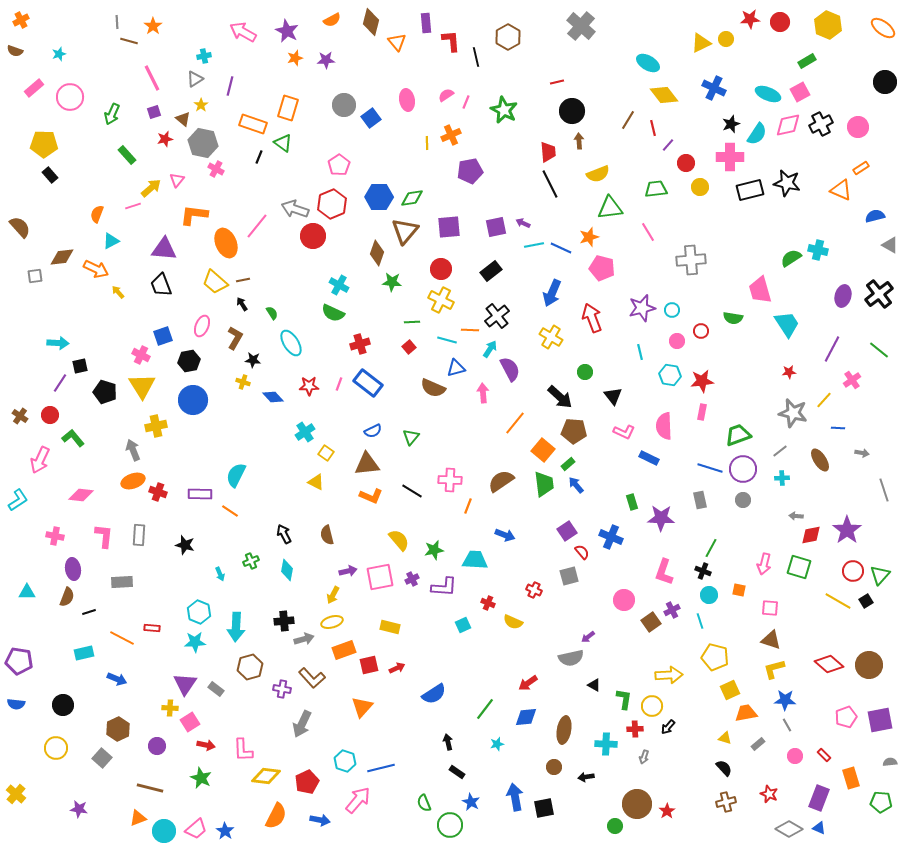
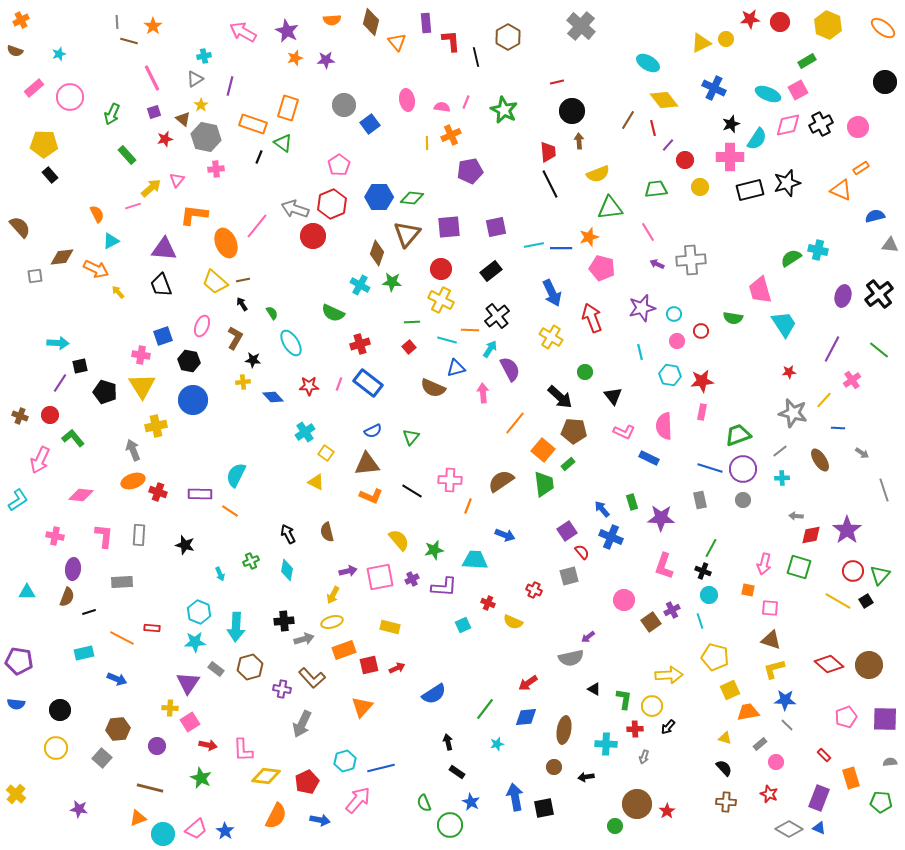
orange semicircle at (332, 20): rotated 24 degrees clockwise
pink square at (800, 92): moved 2 px left, 2 px up
pink semicircle at (446, 95): moved 4 px left, 12 px down; rotated 42 degrees clockwise
yellow diamond at (664, 95): moved 5 px down
blue square at (371, 118): moved 1 px left, 6 px down
cyan semicircle at (757, 134): moved 5 px down
gray hexagon at (203, 143): moved 3 px right, 6 px up
red circle at (686, 163): moved 1 px left, 3 px up
pink cross at (216, 169): rotated 35 degrees counterclockwise
black star at (787, 183): rotated 28 degrees counterclockwise
green diamond at (412, 198): rotated 15 degrees clockwise
orange semicircle at (97, 214): rotated 132 degrees clockwise
purple arrow at (523, 223): moved 134 px right, 41 px down
brown triangle at (405, 231): moved 2 px right, 3 px down
gray triangle at (890, 245): rotated 24 degrees counterclockwise
blue line at (561, 248): rotated 25 degrees counterclockwise
cyan cross at (339, 285): moved 21 px right
blue arrow at (552, 293): rotated 48 degrees counterclockwise
cyan circle at (672, 310): moved 2 px right, 4 px down
cyan trapezoid at (787, 324): moved 3 px left
pink cross at (141, 355): rotated 18 degrees counterclockwise
black hexagon at (189, 361): rotated 20 degrees clockwise
yellow cross at (243, 382): rotated 24 degrees counterclockwise
brown cross at (20, 416): rotated 14 degrees counterclockwise
gray arrow at (862, 453): rotated 24 degrees clockwise
blue arrow at (576, 485): moved 26 px right, 24 px down
black arrow at (284, 534): moved 4 px right
brown semicircle at (327, 535): moved 3 px up
purple ellipse at (73, 569): rotated 15 degrees clockwise
pink L-shape at (664, 572): moved 6 px up
orange square at (739, 590): moved 9 px right
purple triangle at (185, 684): moved 3 px right, 1 px up
black triangle at (594, 685): moved 4 px down
gray rectangle at (216, 689): moved 20 px up
black circle at (63, 705): moved 3 px left, 5 px down
orange trapezoid at (746, 713): moved 2 px right, 1 px up
purple square at (880, 720): moved 5 px right, 1 px up; rotated 12 degrees clockwise
gray line at (787, 725): rotated 16 degrees counterclockwise
brown hexagon at (118, 729): rotated 20 degrees clockwise
gray rectangle at (758, 744): moved 2 px right
red arrow at (206, 745): moved 2 px right
pink circle at (795, 756): moved 19 px left, 6 px down
cyan hexagon at (345, 761): rotated 25 degrees clockwise
brown cross at (726, 802): rotated 18 degrees clockwise
cyan circle at (164, 831): moved 1 px left, 3 px down
